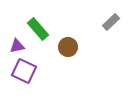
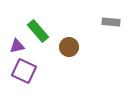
gray rectangle: rotated 48 degrees clockwise
green rectangle: moved 2 px down
brown circle: moved 1 px right
